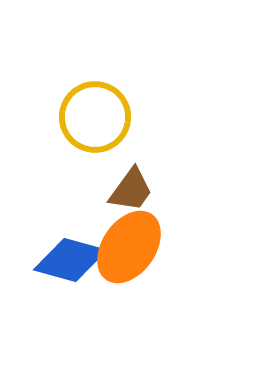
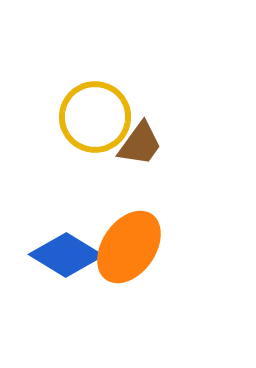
brown trapezoid: moved 9 px right, 46 px up
blue diamond: moved 4 px left, 5 px up; rotated 16 degrees clockwise
